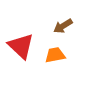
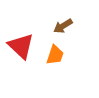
orange trapezoid: rotated 120 degrees clockwise
